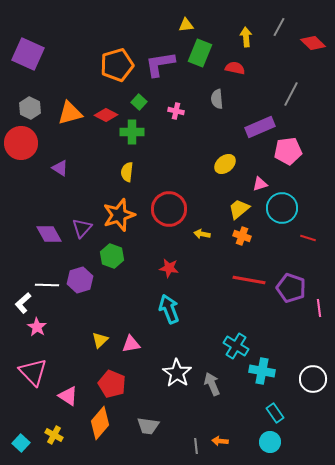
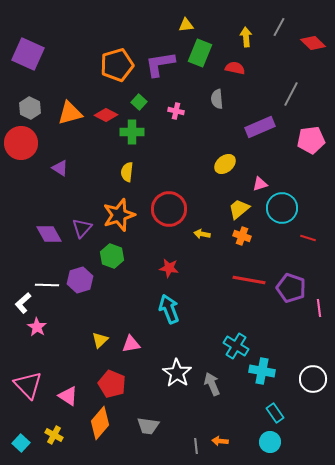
pink pentagon at (288, 151): moved 23 px right, 11 px up
pink triangle at (33, 372): moved 5 px left, 13 px down
